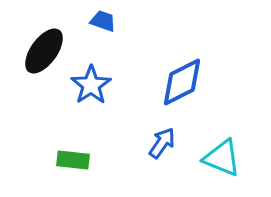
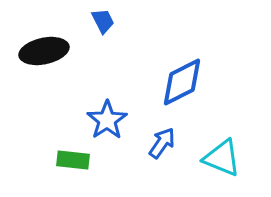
blue trapezoid: rotated 44 degrees clockwise
black ellipse: rotated 42 degrees clockwise
blue star: moved 16 px right, 35 px down
